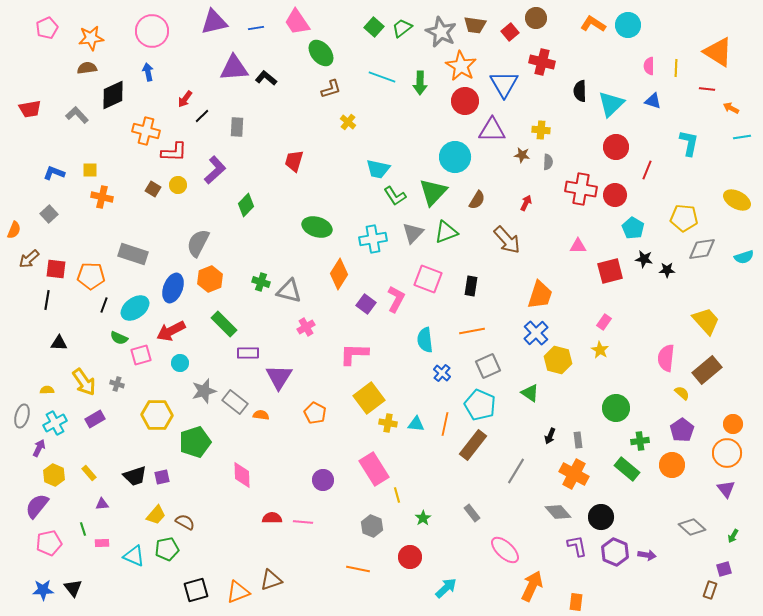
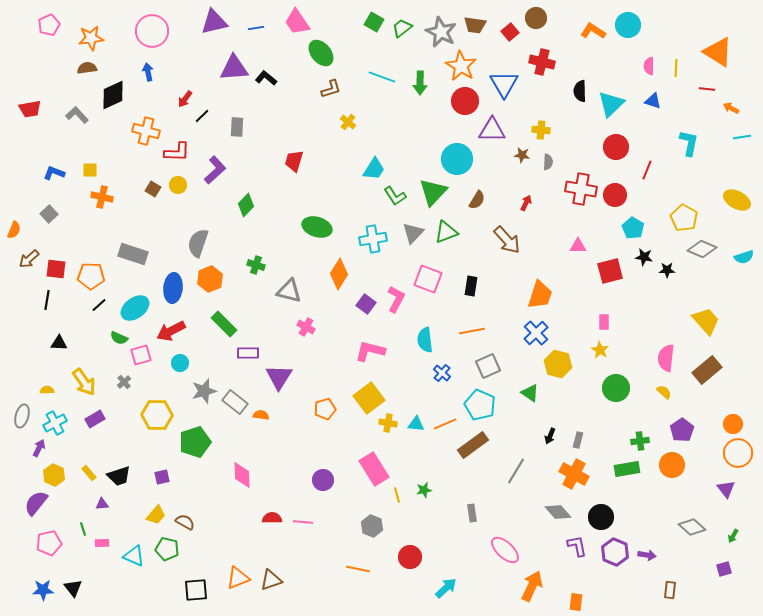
orange L-shape at (593, 24): moved 7 px down
green square at (374, 27): moved 5 px up; rotated 12 degrees counterclockwise
pink pentagon at (47, 28): moved 2 px right, 3 px up
red L-shape at (174, 152): moved 3 px right
cyan circle at (455, 157): moved 2 px right, 2 px down
cyan trapezoid at (378, 169): moved 4 px left; rotated 70 degrees counterclockwise
yellow pentagon at (684, 218): rotated 24 degrees clockwise
gray semicircle at (198, 243): rotated 8 degrees counterclockwise
gray diamond at (702, 249): rotated 32 degrees clockwise
black star at (644, 259): moved 2 px up
green cross at (261, 282): moved 5 px left, 17 px up
blue ellipse at (173, 288): rotated 16 degrees counterclockwise
black line at (104, 305): moved 5 px left; rotated 28 degrees clockwise
pink rectangle at (604, 322): rotated 35 degrees counterclockwise
pink cross at (306, 327): rotated 30 degrees counterclockwise
pink L-shape at (354, 354): moved 16 px right, 3 px up; rotated 12 degrees clockwise
yellow hexagon at (558, 360): moved 4 px down
gray cross at (117, 384): moved 7 px right, 2 px up; rotated 32 degrees clockwise
yellow semicircle at (682, 393): moved 18 px left, 1 px up
green circle at (616, 408): moved 20 px up
orange pentagon at (315, 413): moved 10 px right, 4 px up; rotated 30 degrees clockwise
orange line at (445, 424): rotated 55 degrees clockwise
gray rectangle at (578, 440): rotated 21 degrees clockwise
brown rectangle at (473, 445): rotated 16 degrees clockwise
orange circle at (727, 453): moved 11 px right
green rectangle at (627, 469): rotated 50 degrees counterclockwise
black trapezoid at (135, 476): moved 16 px left
purple semicircle at (37, 506): moved 1 px left, 3 px up
gray rectangle at (472, 513): rotated 30 degrees clockwise
green star at (423, 518): moved 1 px right, 28 px up; rotated 21 degrees clockwise
green pentagon at (167, 549): rotated 25 degrees clockwise
black square at (196, 590): rotated 10 degrees clockwise
brown rectangle at (710, 590): moved 40 px left; rotated 12 degrees counterclockwise
orange triangle at (238, 592): moved 14 px up
